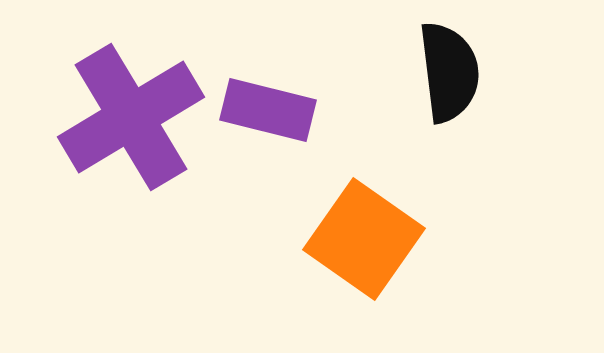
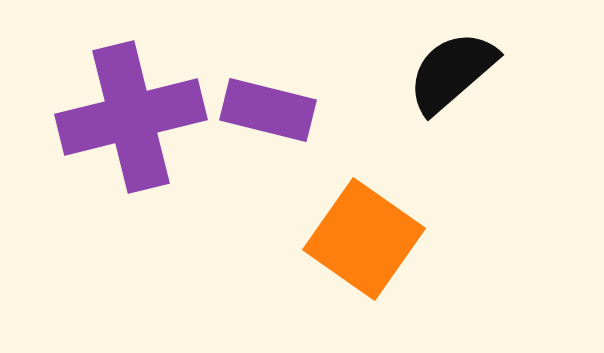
black semicircle: moved 3 px right; rotated 124 degrees counterclockwise
purple cross: rotated 17 degrees clockwise
